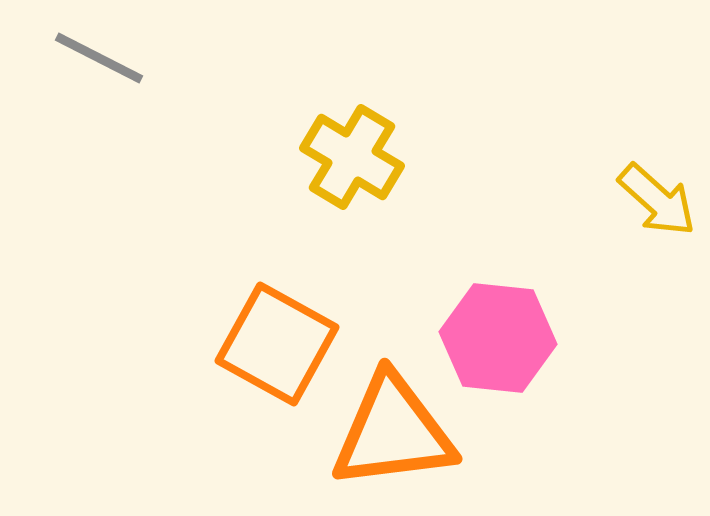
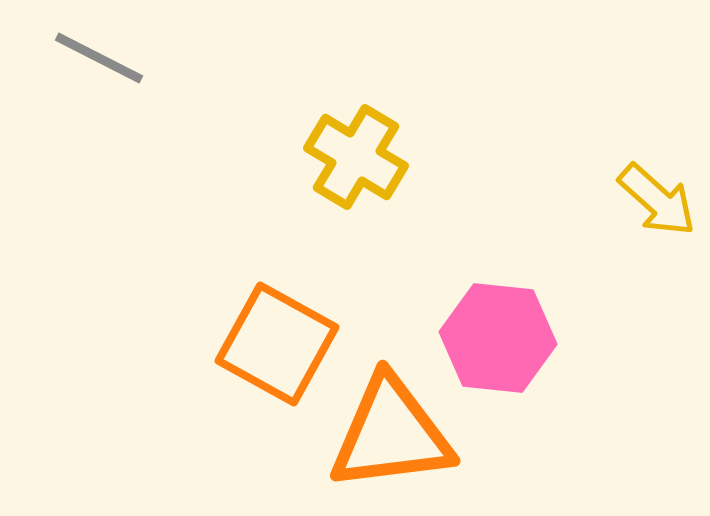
yellow cross: moved 4 px right
orange triangle: moved 2 px left, 2 px down
